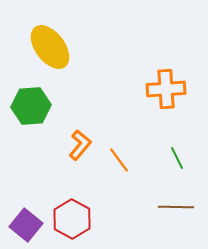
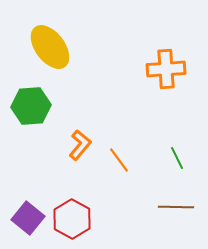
orange cross: moved 20 px up
purple square: moved 2 px right, 7 px up
